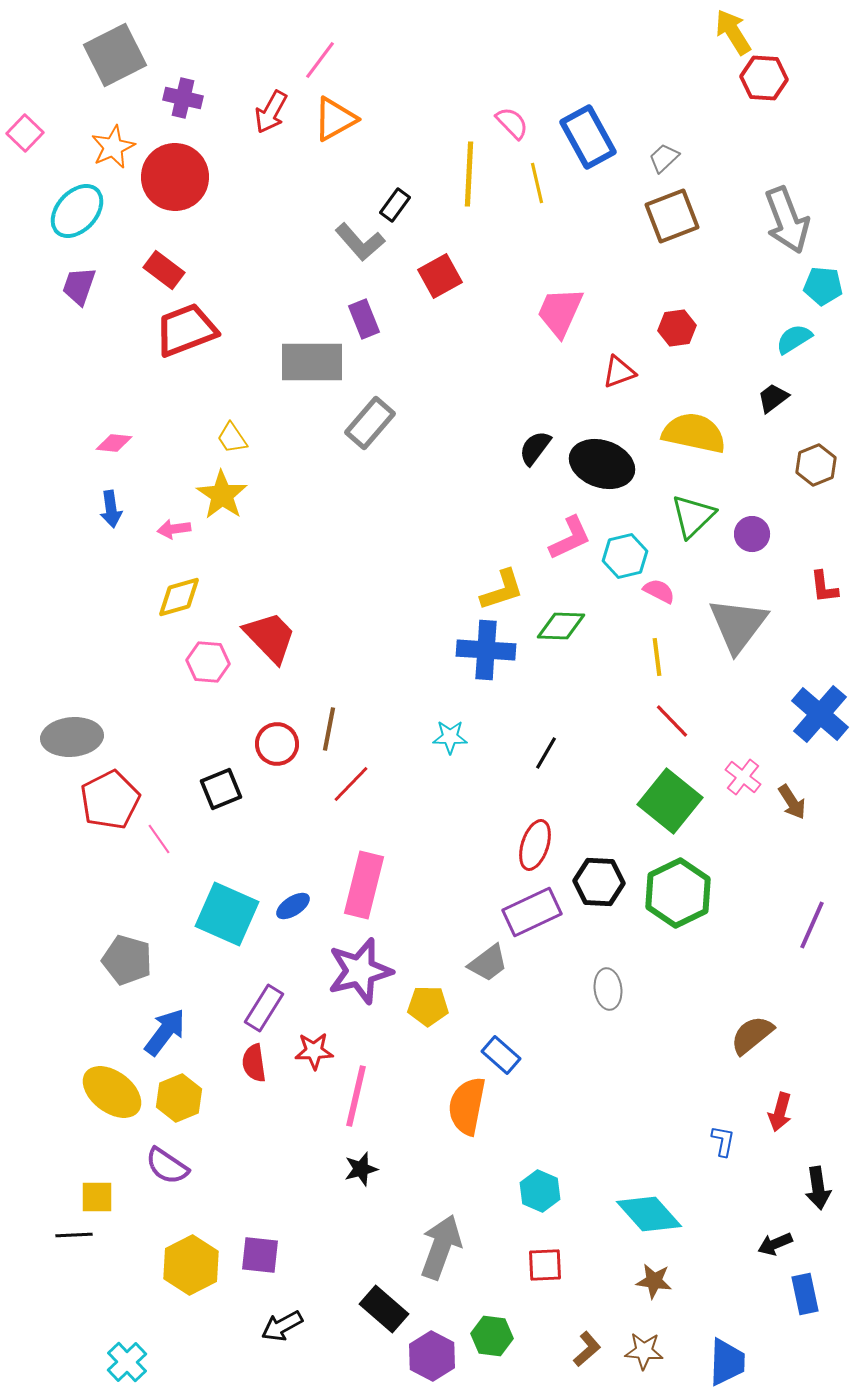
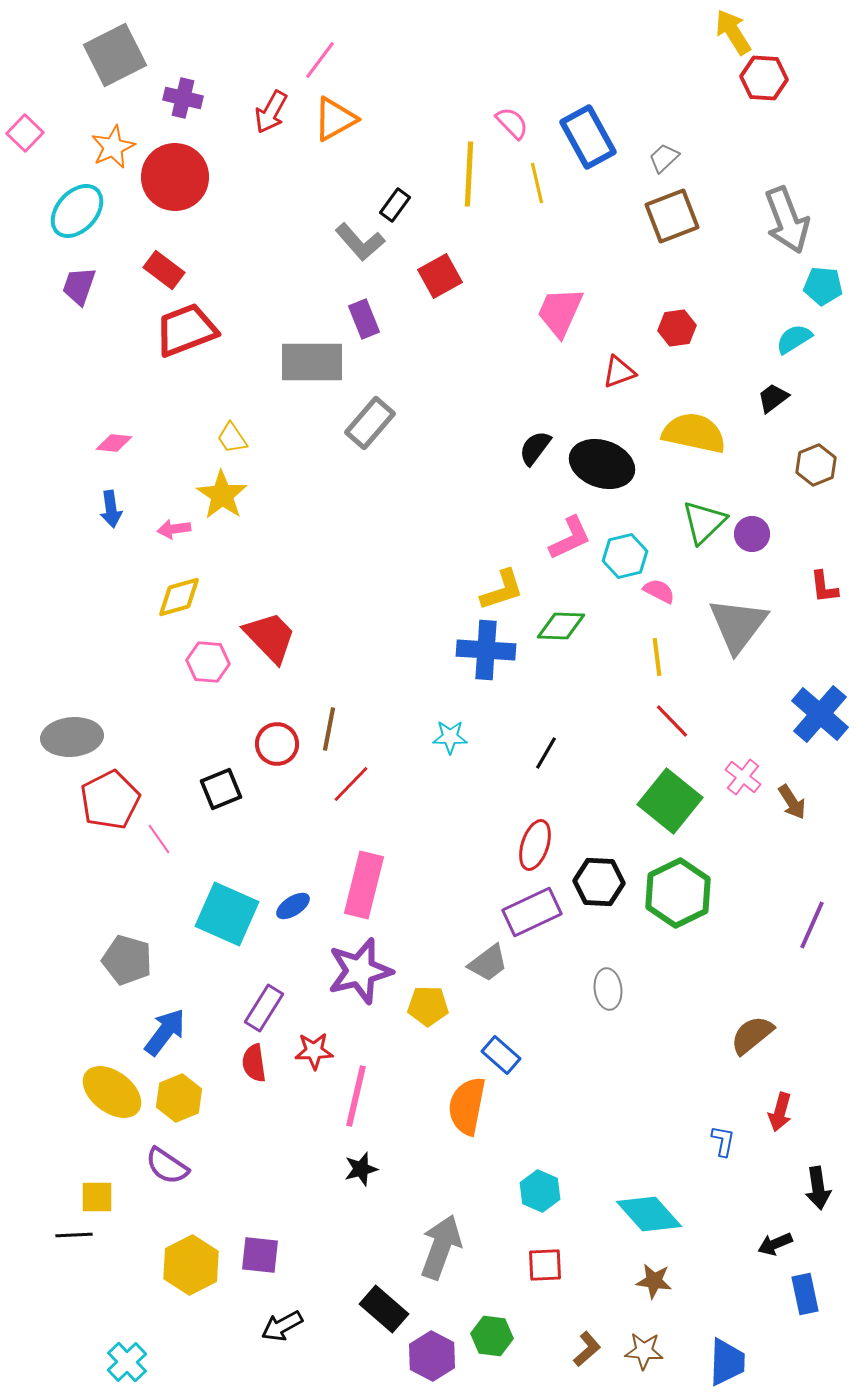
green triangle at (693, 516): moved 11 px right, 6 px down
